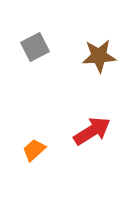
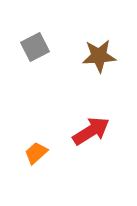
red arrow: moved 1 px left
orange trapezoid: moved 2 px right, 3 px down
